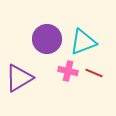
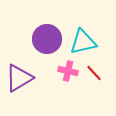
cyan triangle: rotated 8 degrees clockwise
red line: rotated 24 degrees clockwise
